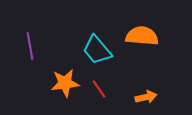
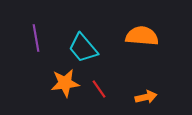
purple line: moved 6 px right, 8 px up
cyan trapezoid: moved 14 px left, 2 px up
